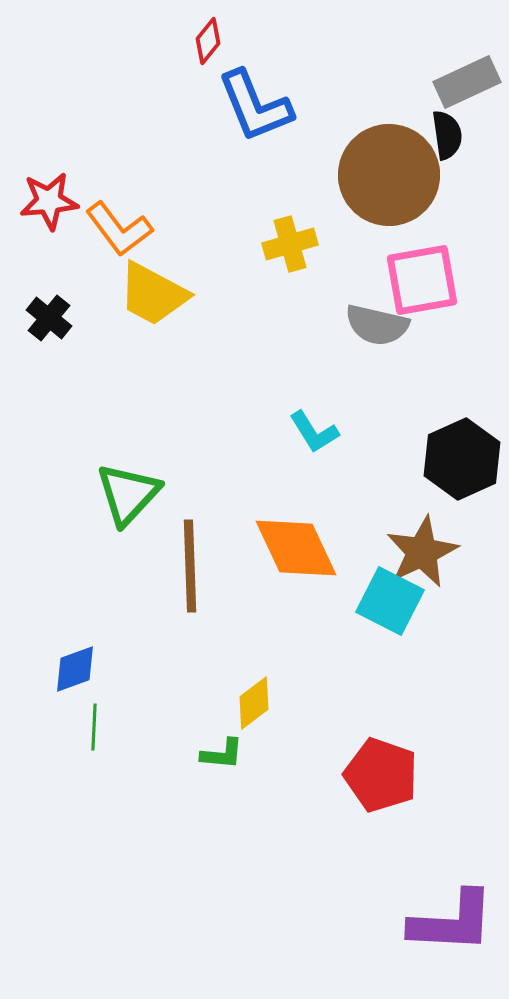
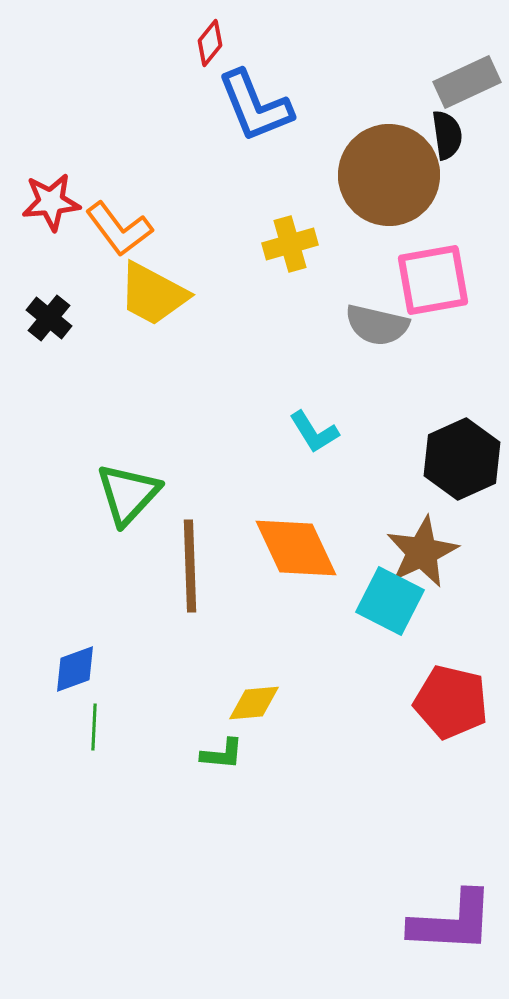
red diamond: moved 2 px right, 2 px down
red star: moved 2 px right, 1 px down
pink square: moved 11 px right
yellow diamond: rotated 32 degrees clockwise
red pentagon: moved 70 px right, 73 px up; rotated 6 degrees counterclockwise
